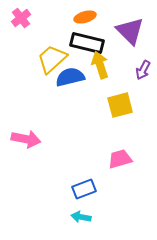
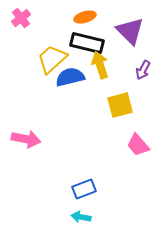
pink trapezoid: moved 18 px right, 14 px up; rotated 115 degrees counterclockwise
